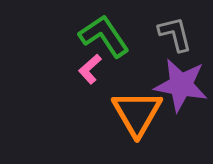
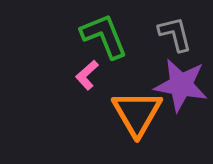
green L-shape: rotated 12 degrees clockwise
pink L-shape: moved 3 px left, 6 px down
